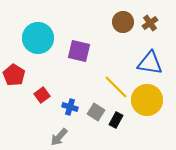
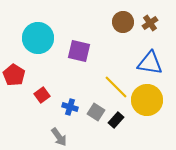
black rectangle: rotated 14 degrees clockwise
gray arrow: rotated 78 degrees counterclockwise
